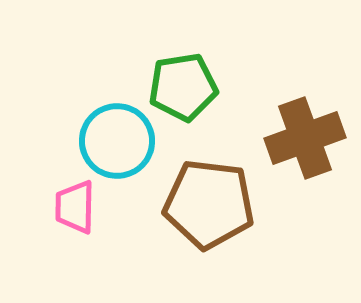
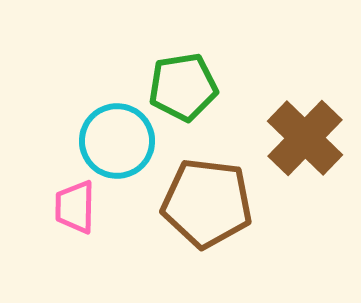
brown cross: rotated 26 degrees counterclockwise
brown pentagon: moved 2 px left, 1 px up
